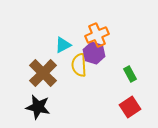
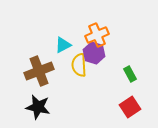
brown cross: moved 4 px left, 2 px up; rotated 24 degrees clockwise
